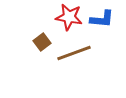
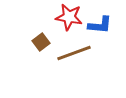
blue L-shape: moved 2 px left, 6 px down
brown square: moved 1 px left
